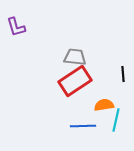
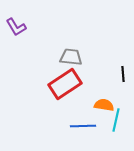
purple L-shape: rotated 15 degrees counterclockwise
gray trapezoid: moved 4 px left
red rectangle: moved 10 px left, 3 px down
orange semicircle: rotated 18 degrees clockwise
